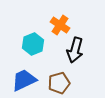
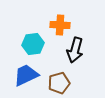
orange cross: rotated 30 degrees counterclockwise
cyan hexagon: rotated 15 degrees clockwise
blue trapezoid: moved 2 px right, 5 px up
